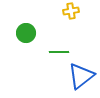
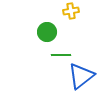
green circle: moved 21 px right, 1 px up
green line: moved 2 px right, 3 px down
